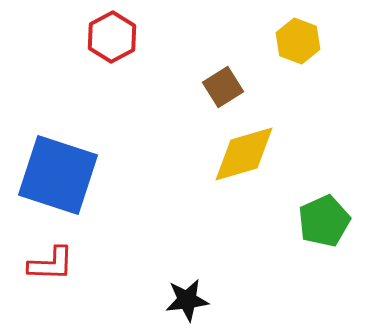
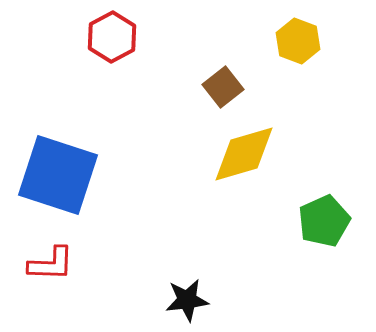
brown square: rotated 6 degrees counterclockwise
